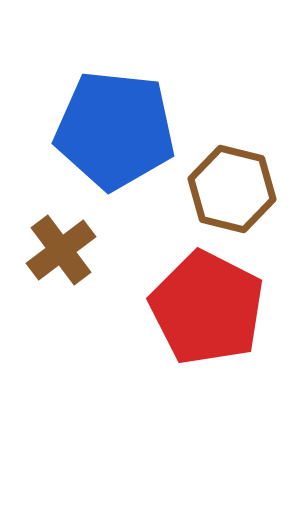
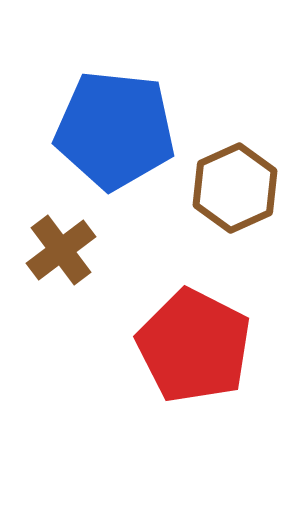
brown hexagon: moved 3 px right, 1 px up; rotated 22 degrees clockwise
red pentagon: moved 13 px left, 38 px down
